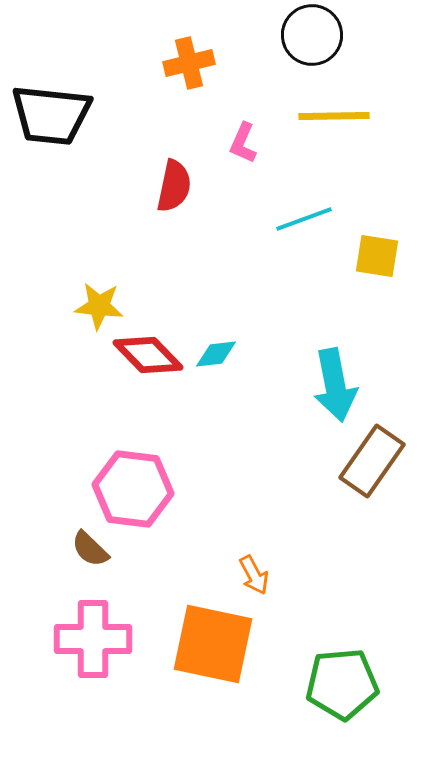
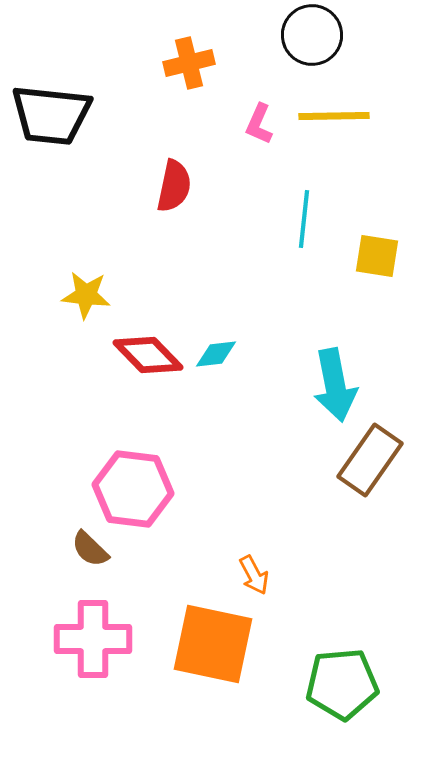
pink L-shape: moved 16 px right, 19 px up
cyan line: rotated 64 degrees counterclockwise
yellow star: moved 13 px left, 11 px up
brown rectangle: moved 2 px left, 1 px up
